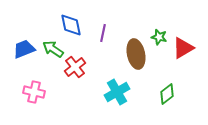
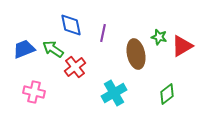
red triangle: moved 1 px left, 2 px up
cyan cross: moved 3 px left, 1 px down
